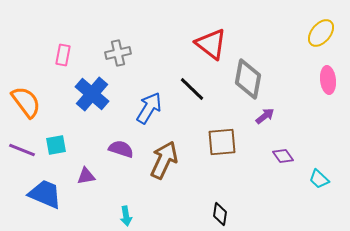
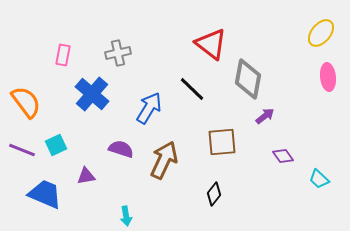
pink ellipse: moved 3 px up
cyan square: rotated 15 degrees counterclockwise
black diamond: moved 6 px left, 20 px up; rotated 30 degrees clockwise
